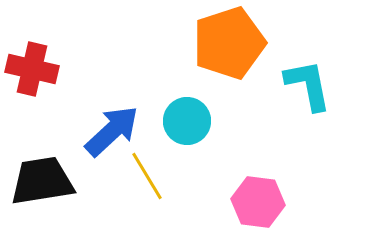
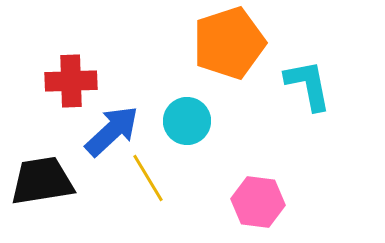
red cross: moved 39 px right, 12 px down; rotated 15 degrees counterclockwise
yellow line: moved 1 px right, 2 px down
